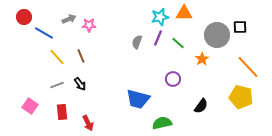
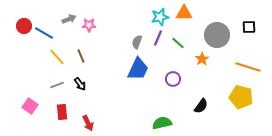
red circle: moved 9 px down
black square: moved 9 px right
orange line: rotated 30 degrees counterclockwise
blue trapezoid: moved 30 px up; rotated 80 degrees counterclockwise
